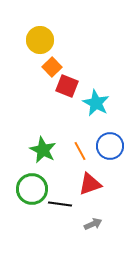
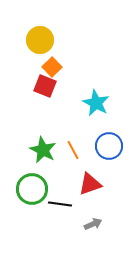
red square: moved 22 px left
blue circle: moved 1 px left
orange line: moved 7 px left, 1 px up
